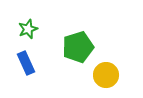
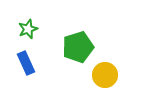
yellow circle: moved 1 px left
